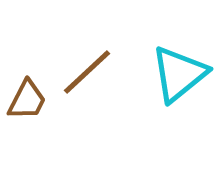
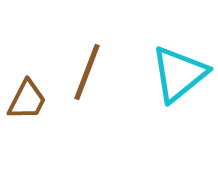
brown line: rotated 26 degrees counterclockwise
